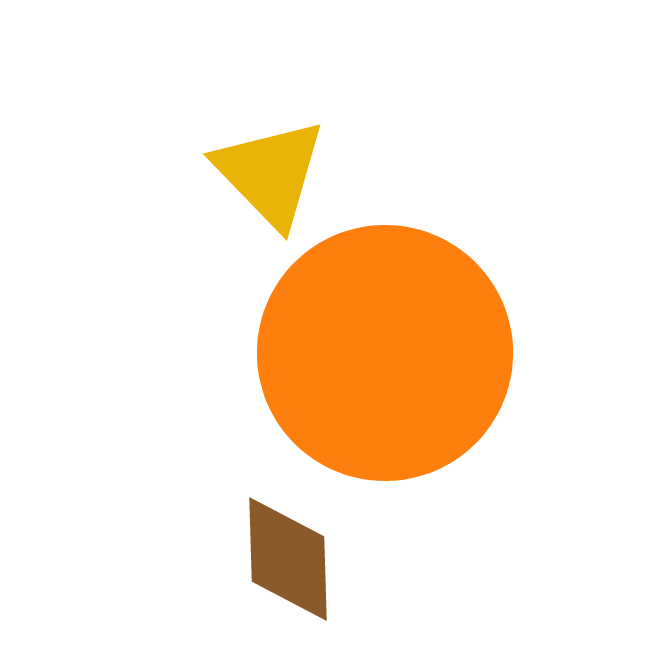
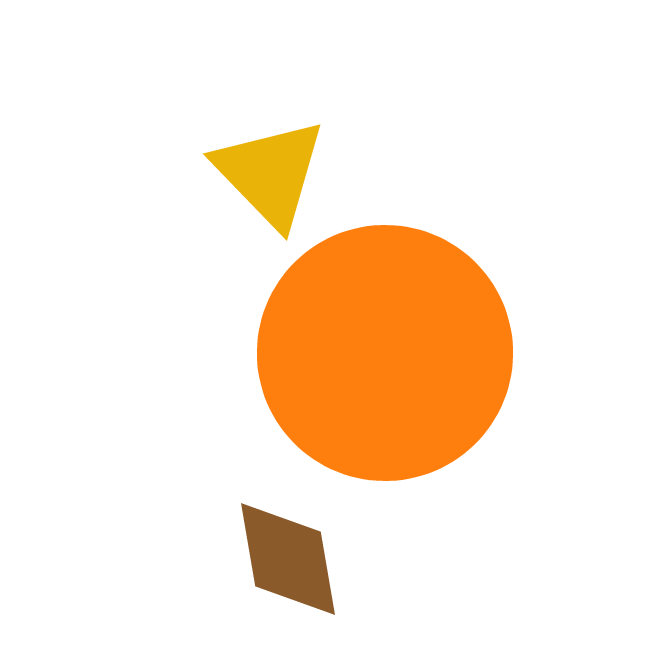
brown diamond: rotated 8 degrees counterclockwise
